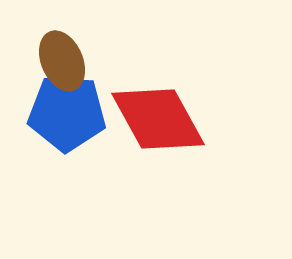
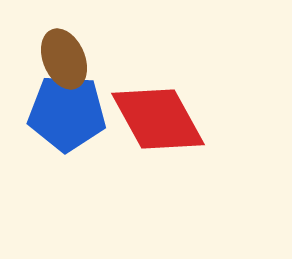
brown ellipse: moved 2 px right, 2 px up
